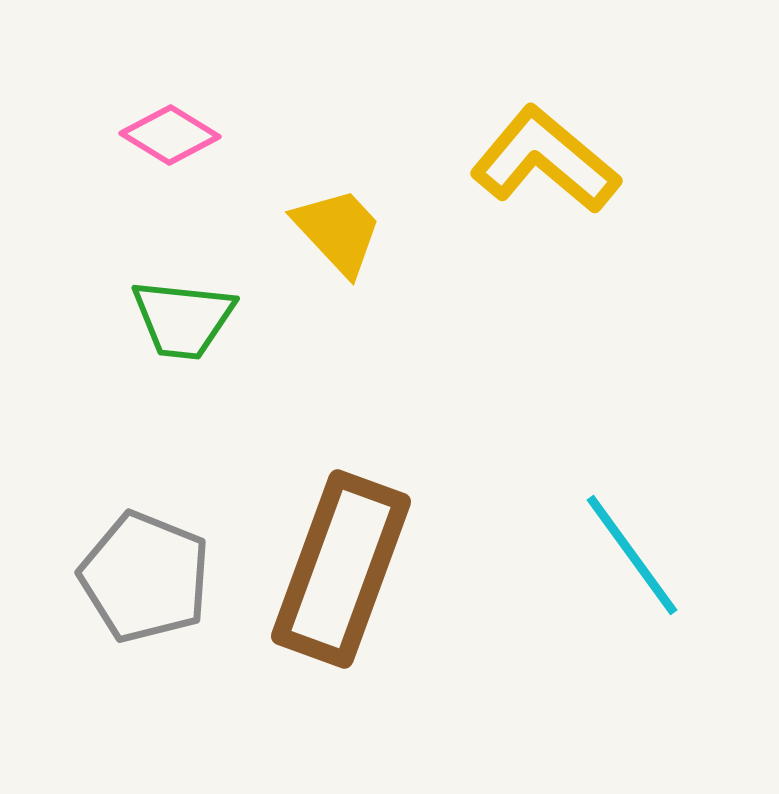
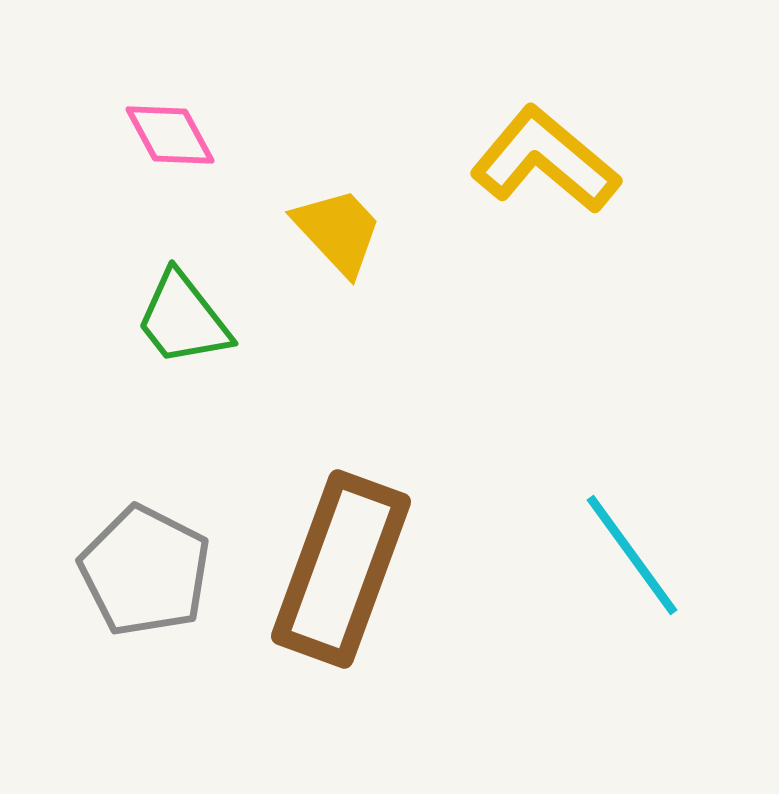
pink diamond: rotated 30 degrees clockwise
green trapezoid: rotated 46 degrees clockwise
gray pentagon: moved 6 px up; rotated 5 degrees clockwise
